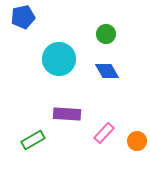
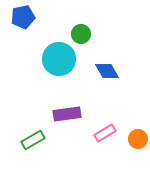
green circle: moved 25 px left
purple rectangle: rotated 12 degrees counterclockwise
pink rectangle: moved 1 px right; rotated 15 degrees clockwise
orange circle: moved 1 px right, 2 px up
